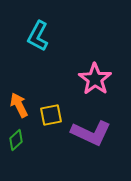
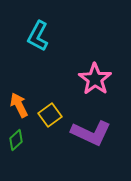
yellow square: moved 1 px left; rotated 25 degrees counterclockwise
